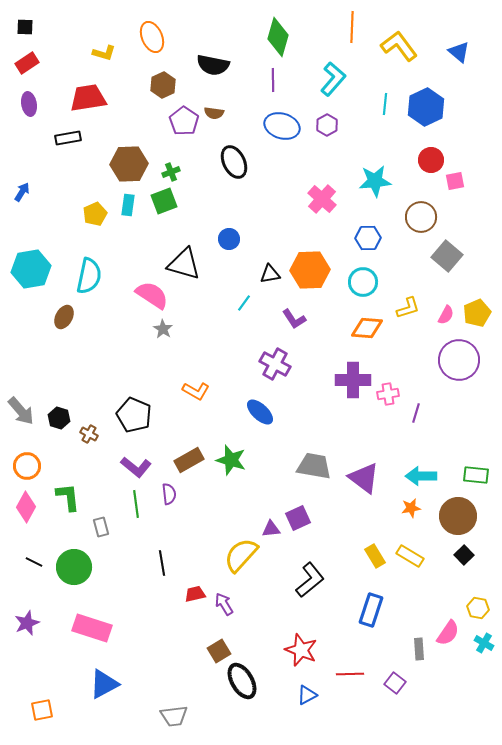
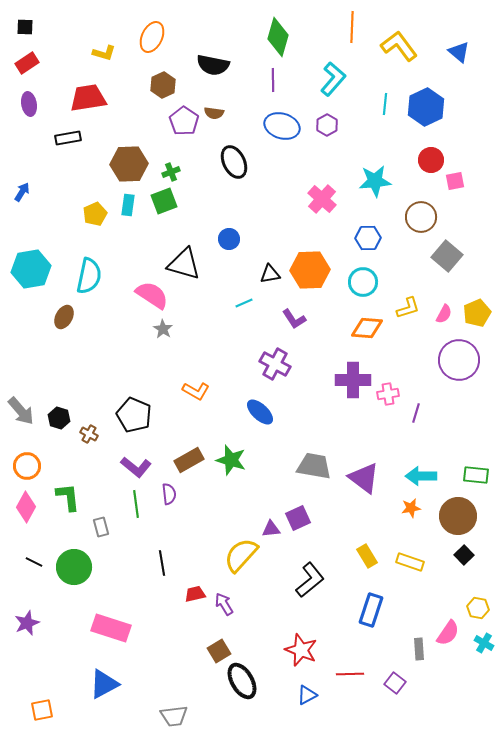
orange ellipse at (152, 37): rotated 48 degrees clockwise
cyan line at (244, 303): rotated 30 degrees clockwise
pink semicircle at (446, 315): moved 2 px left, 1 px up
yellow rectangle at (375, 556): moved 8 px left
yellow rectangle at (410, 556): moved 6 px down; rotated 12 degrees counterclockwise
pink rectangle at (92, 628): moved 19 px right
